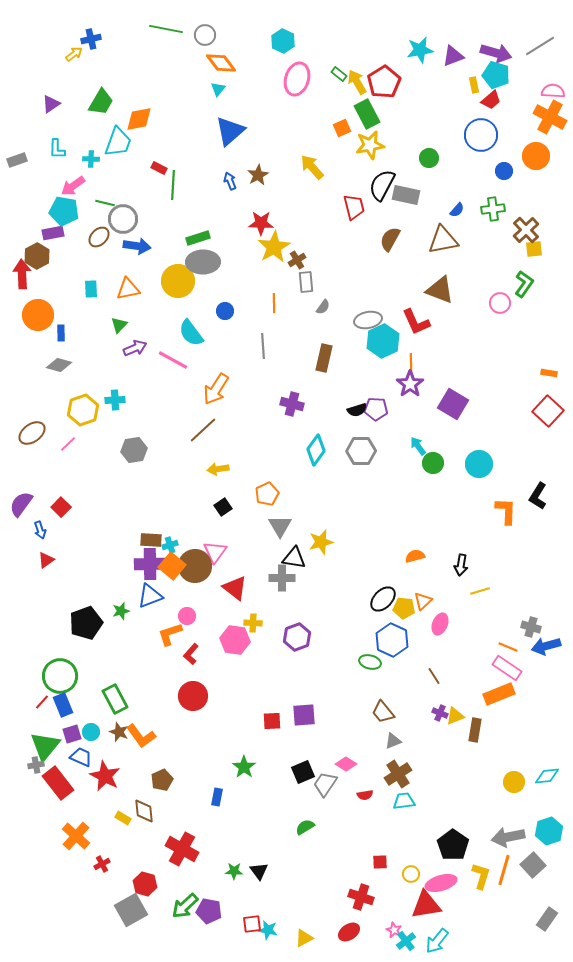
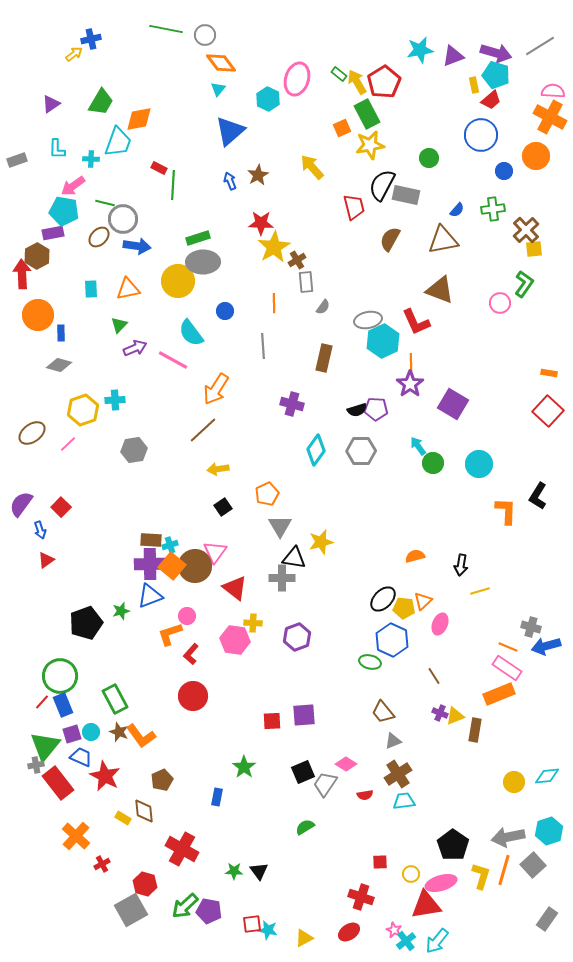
cyan hexagon at (283, 41): moved 15 px left, 58 px down
